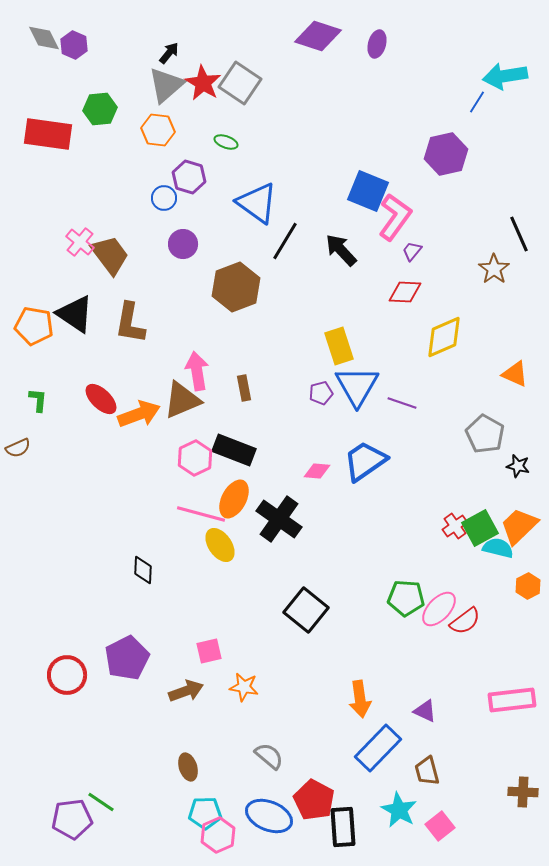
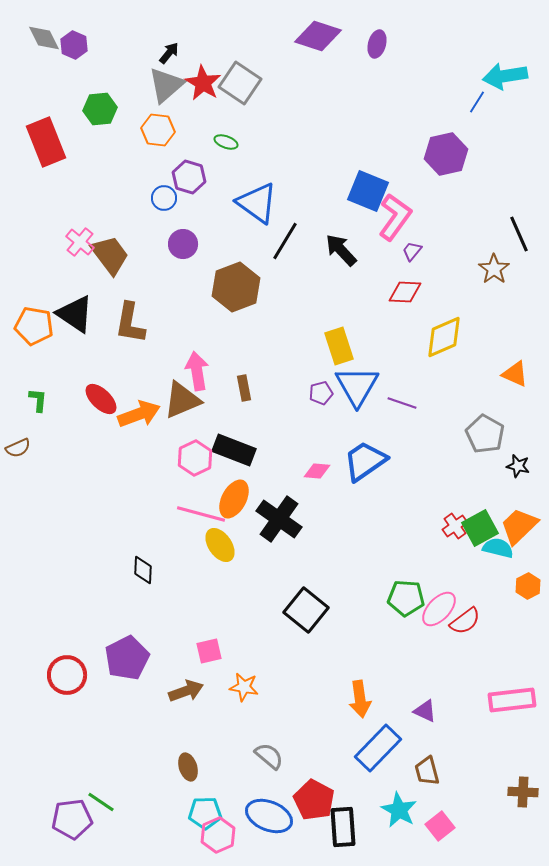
red rectangle at (48, 134): moved 2 px left, 8 px down; rotated 60 degrees clockwise
